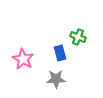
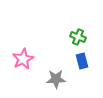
blue rectangle: moved 22 px right, 8 px down
pink star: rotated 15 degrees clockwise
